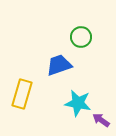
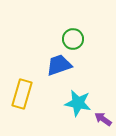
green circle: moved 8 px left, 2 px down
purple arrow: moved 2 px right, 1 px up
